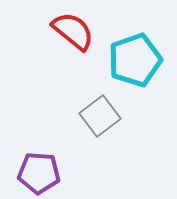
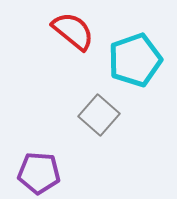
gray square: moved 1 px left, 1 px up; rotated 12 degrees counterclockwise
